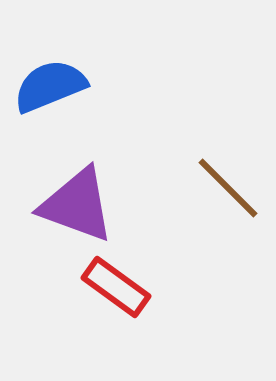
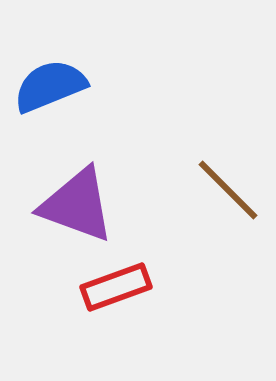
brown line: moved 2 px down
red rectangle: rotated 56 degrees counterclockwise
